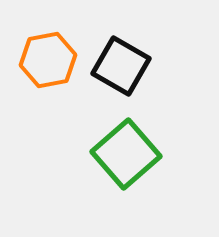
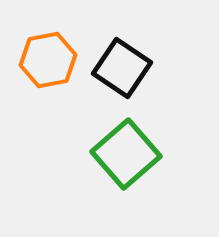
black square: moved 1 px right, 2 px down; rotated 4 degrees clockwise
